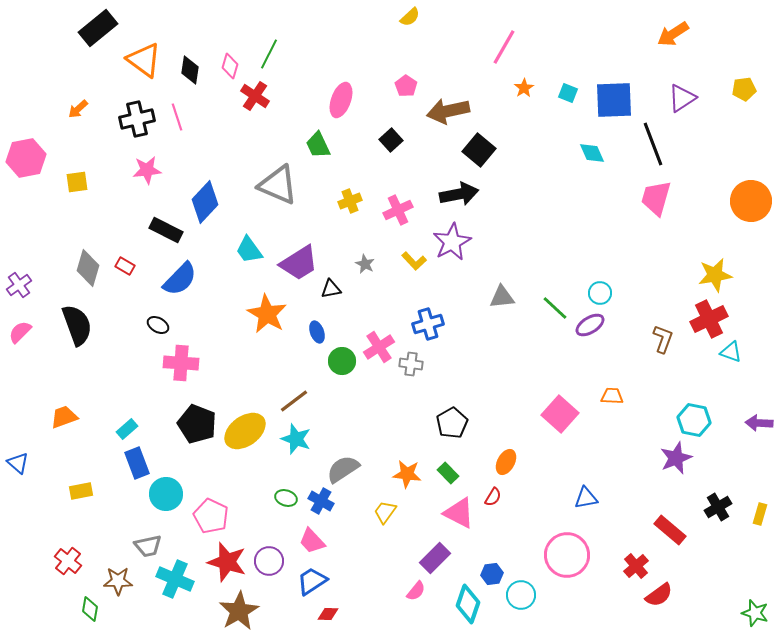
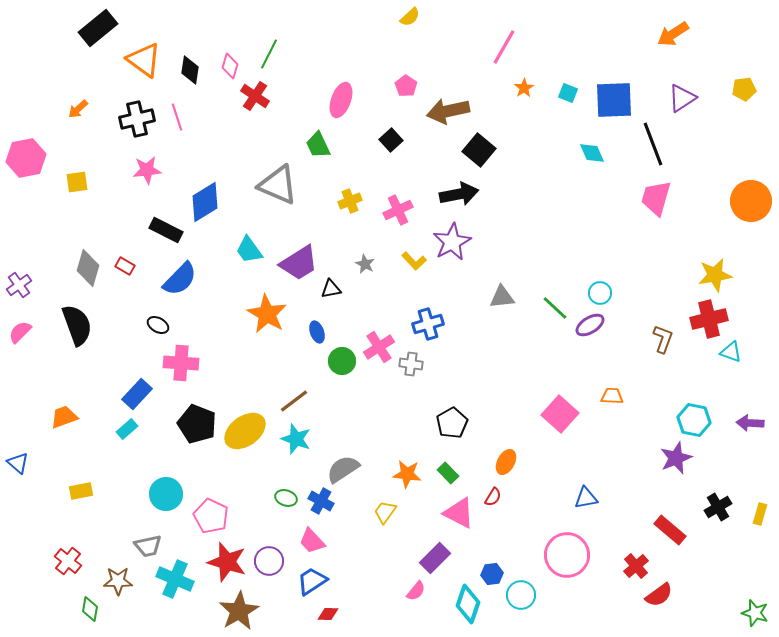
blue diamond at (205, 202): rotated 15 degrees clockwise
red cross at (709, 319): rotated 12 degrees clockwise
purple arrow at (759, 423): moved 9 px left
blue rectangle at (137, 463): moved 69 px up; rotated 64 degrees clockwise
